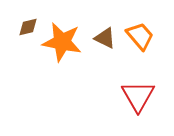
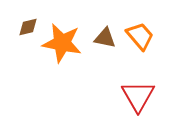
brown triangle: rotated 15 degrees counterclockwise
orange star: moved 1 px down
